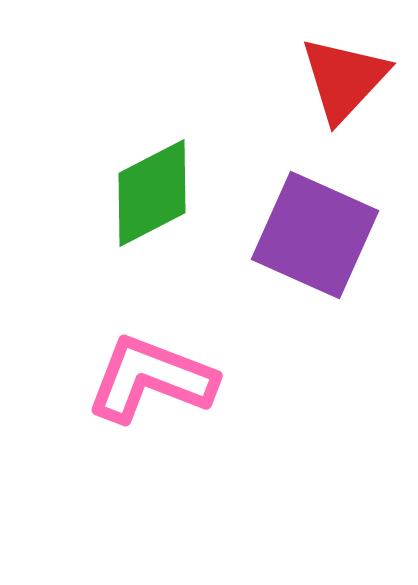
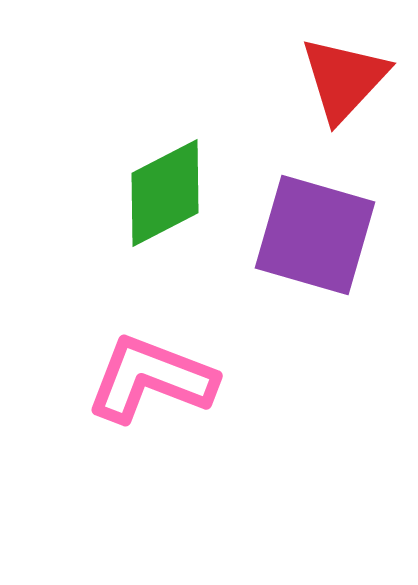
green diamond: moved 13 px right
purple square: rotated 8 degrees counterclockwise
